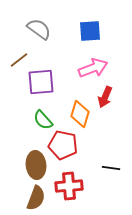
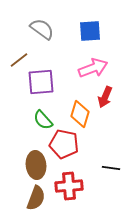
gray semicircle: moved 3 px right
red pentagon: moved 1 px right, 1 px up
